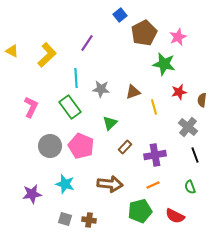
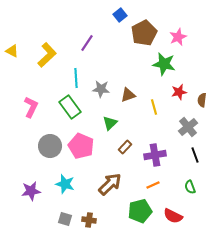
brown triangle: moved 5 px left, 3 px down
gray cross: rotated 12 degrees clockwise
brown arrow: rotated 50 degrees counterclockwise
purple star: moved 1 px left, 3 px up
red semicircle: moved 2 px left
